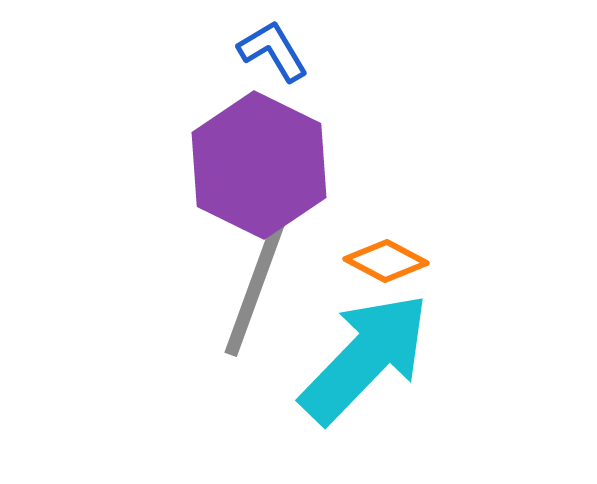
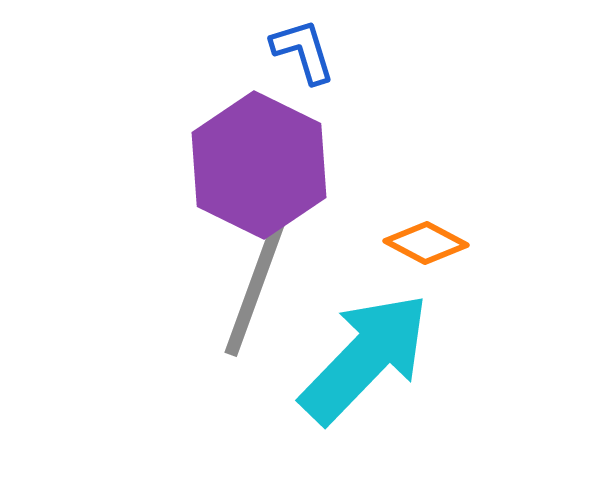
blue L-shape: moved 30 px right; rotated 14 degrees clockwise
orange diamond: moved 40 px right, 18 px up
